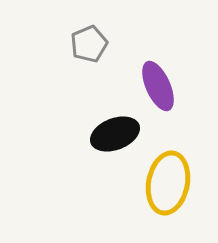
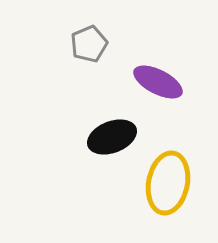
purple ellipse: moved 4 px up; rotated 39 degrees counterclockwise
black ellipse: moved 3 px left, 3 px down
